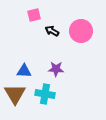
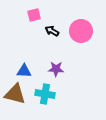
brown triangle: rotated 45 degrees counterclockwise
